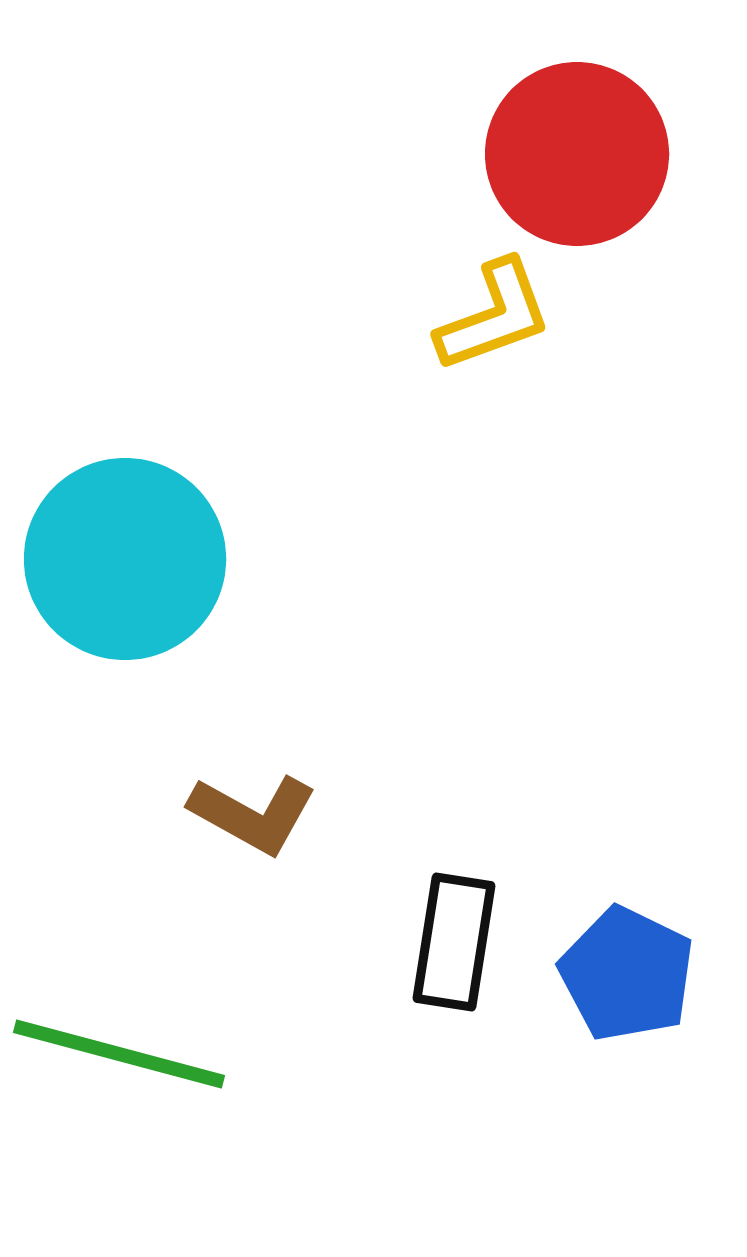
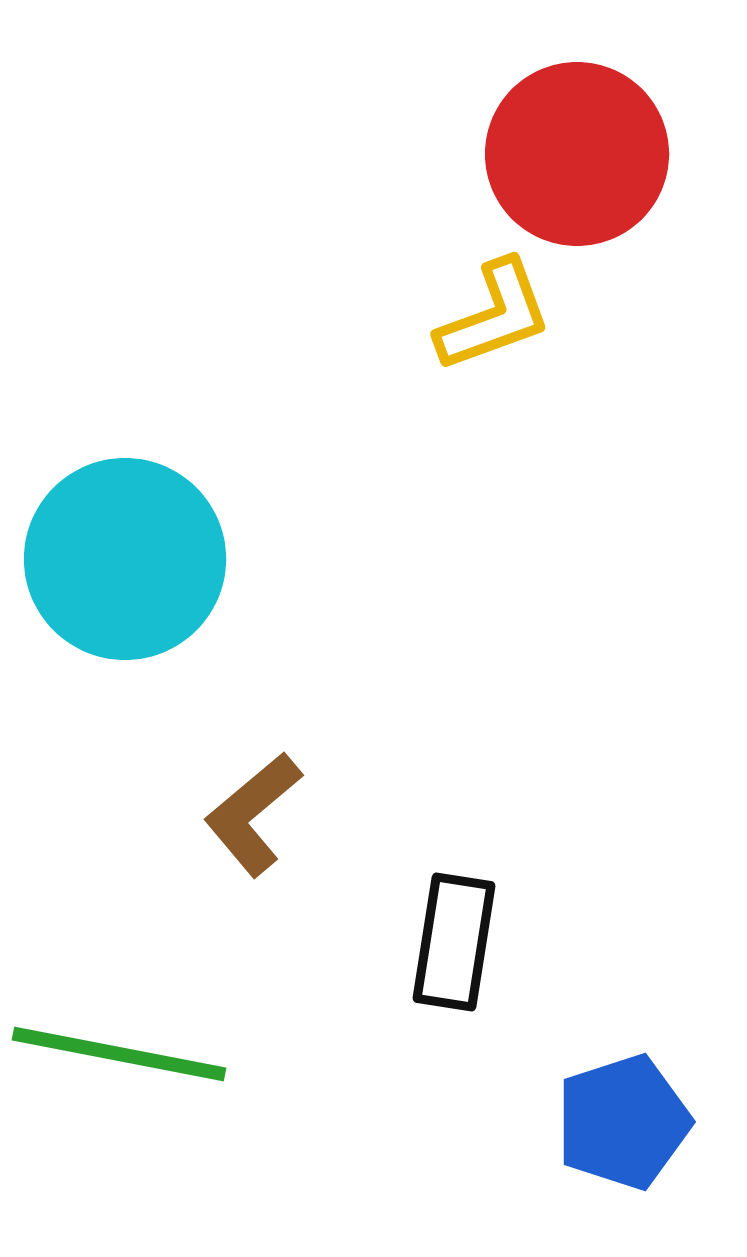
brown L-shape: rotated 111 degrees clockwise
blue pentagon: moved 4 px left, 148 px down; rotated 28 degrees clockwise
green line: rotated 4 degrees counterclockwise
